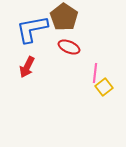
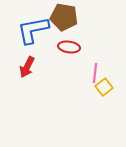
brown pentagon: rotated 24 degrees counterclockwise
blue L-shape: moved 1 px right, 1 px down
red ellipse: rotated 15 degrees counterclockwise
